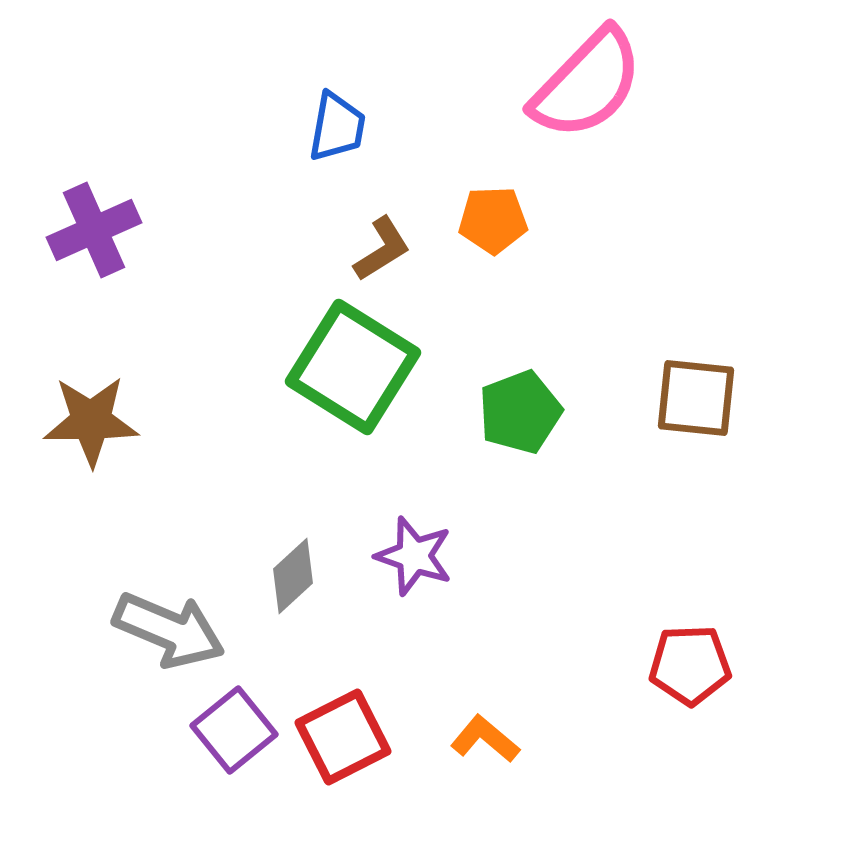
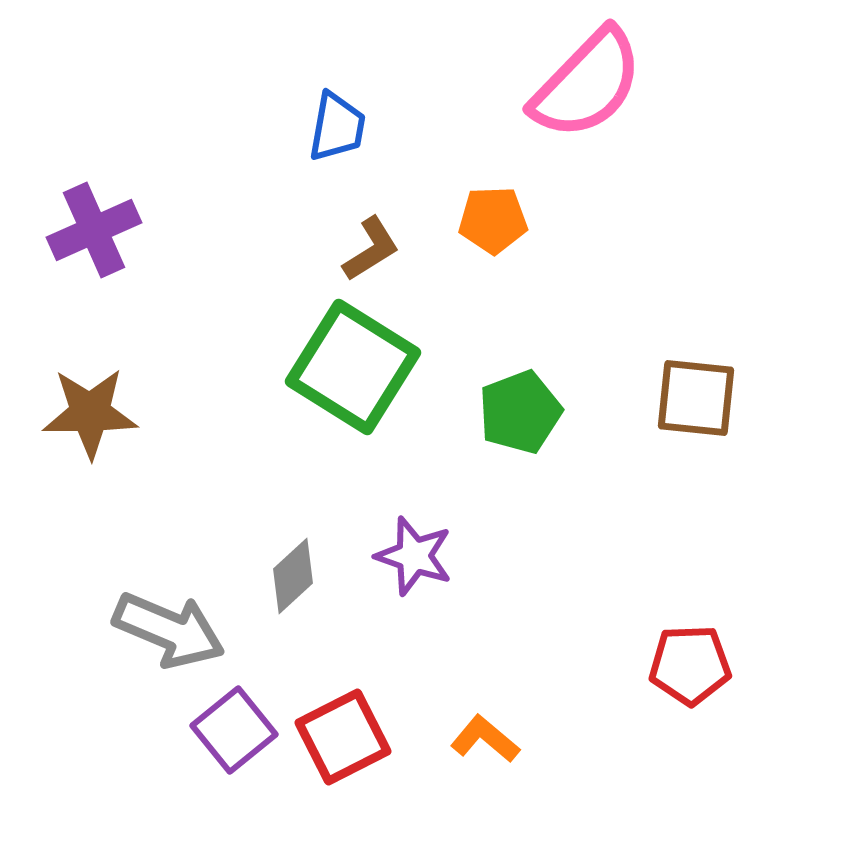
brown L-shape: moved 11 px left
brown star: moved 1 px left, 8 px up
